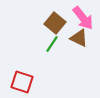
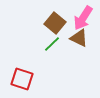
pink arrow: rotated 70 degrees clockwise
green line: rotated 12 degrees clockwise
red square: moved 3 px up
